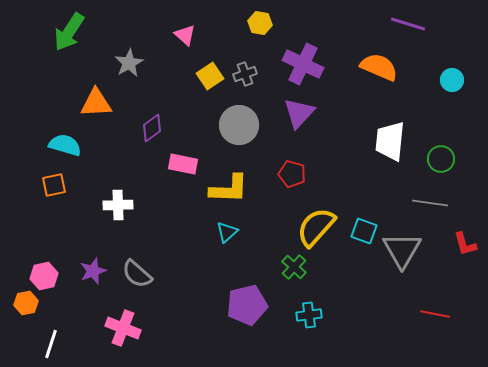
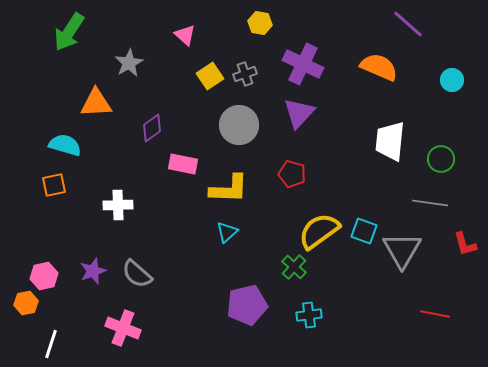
purple line: rotated 24 degrees clockwise
yellow semicircle: moved 3 px right, 4 px down; rotated 12 degrees clockwise
